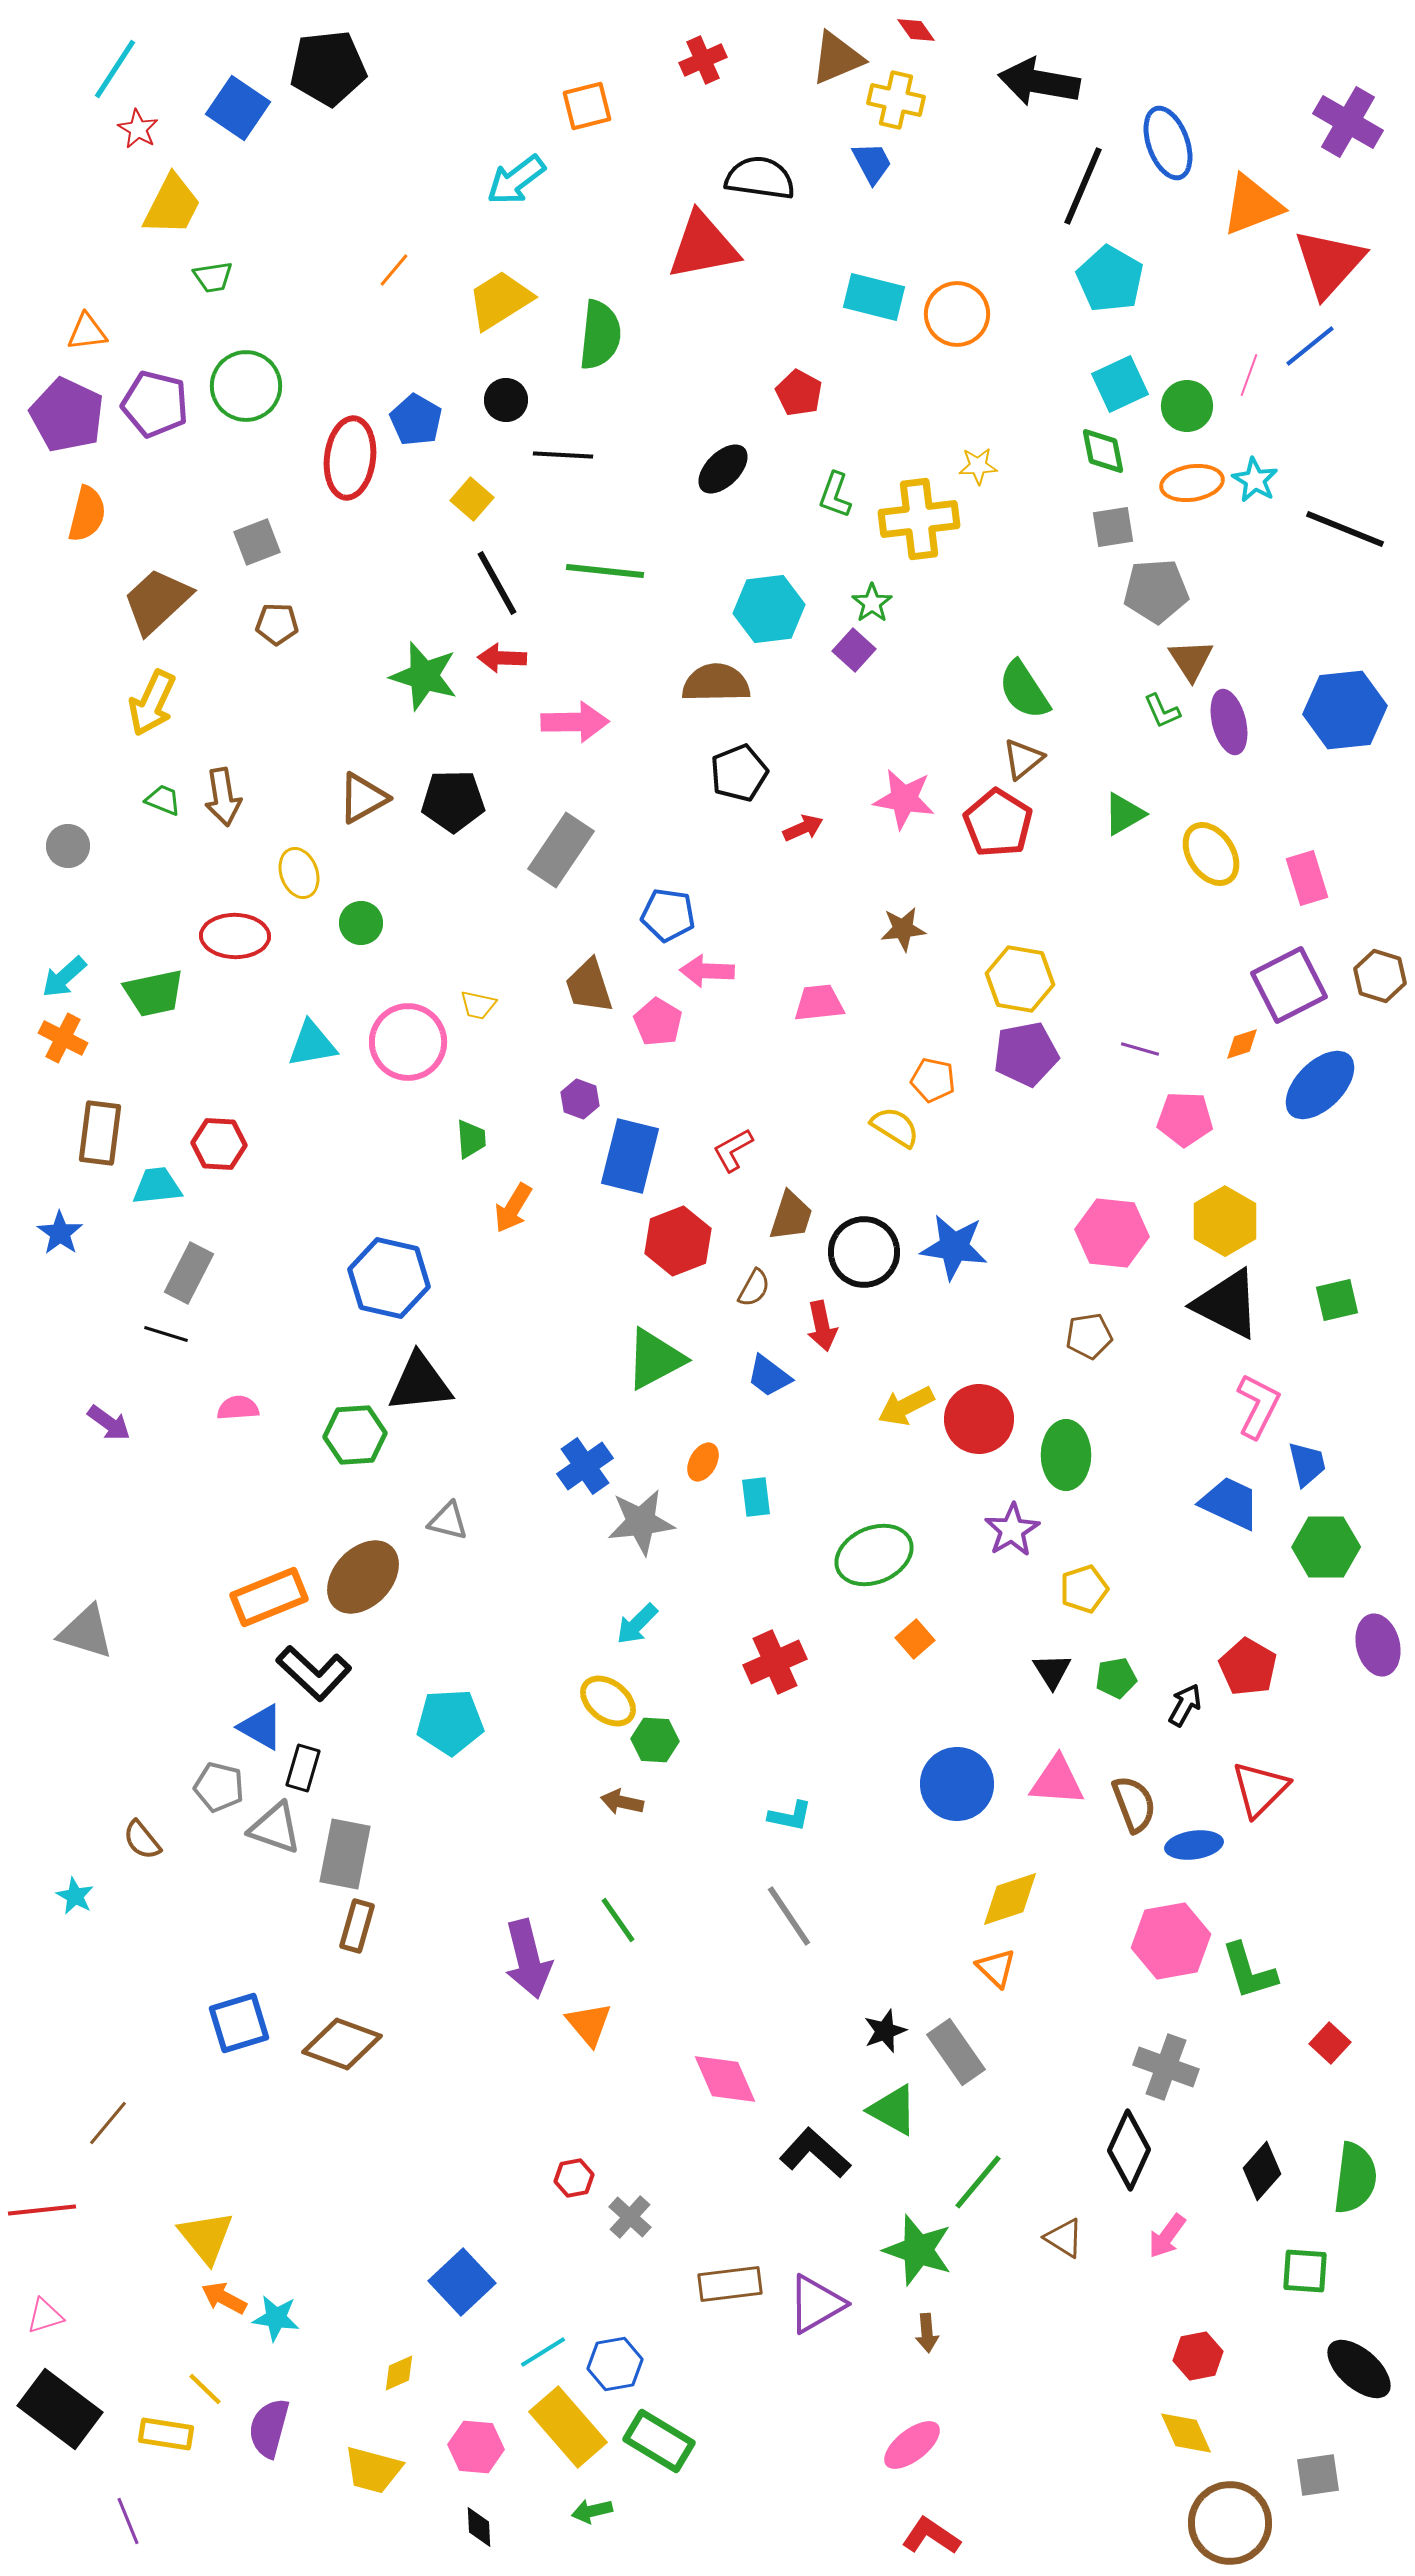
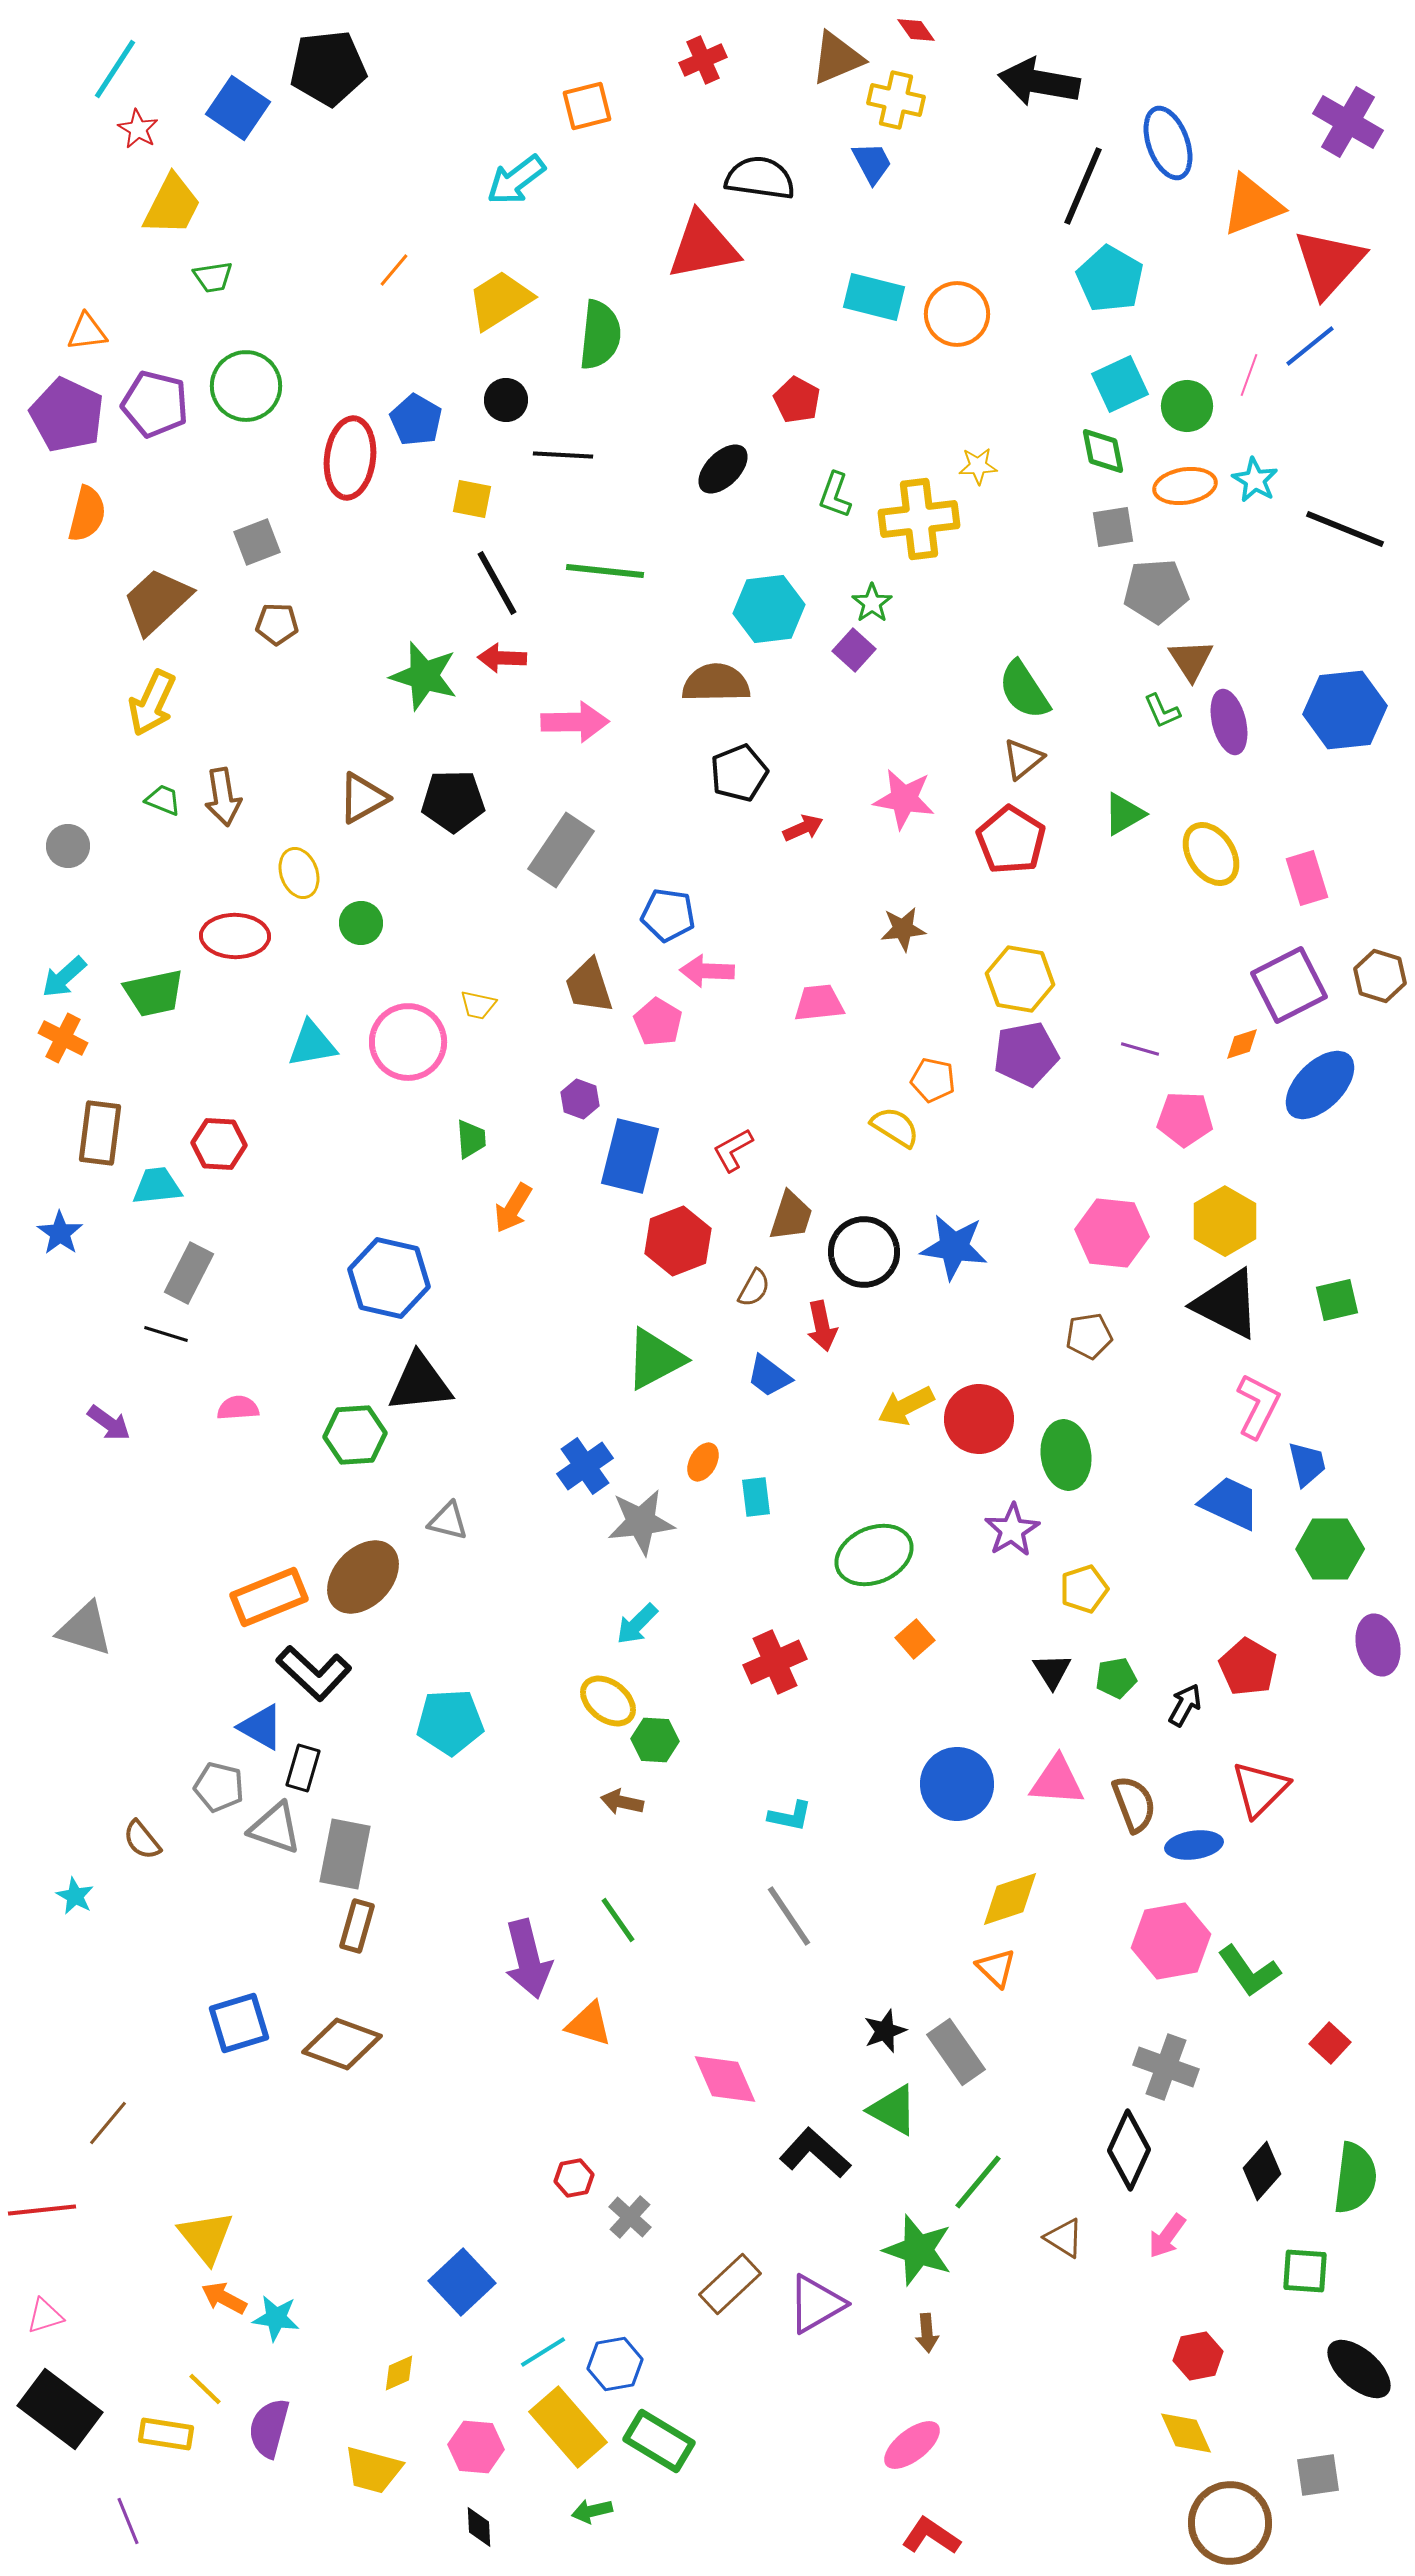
red pentagon at (799, 393): moved 2 px left, 7 px down
orange ellipse at (1192, 483): moved 7 px left, 3 px down
yellow square at (472, 499): rotated 30 degrees counterclockwise
red pentagon at (998, 823): moved 13 px right, 17 px down
green ellipse at (1066, 1455): rotated 8 degrees counterclockwise
green hexagon at (1326, 1547): moved 4 px right, 2 px down
gray triangle at (86, 1632): moved 1 px left, 3 px up
green L-shape at (1249, 1971): rotated 18 degrees counterclockwise
orange triangle at (589, 2024): rotated 33 degrees counterclockwise
brown rectangle at (730, 2284): rotated 36 degrees counterclockwise
